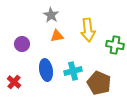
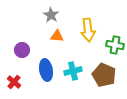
orange triangle: rotated 16 degrees clockwise
purple circle: moved 6 px down
brown pentagon: moved 5 px right, 8 px up
